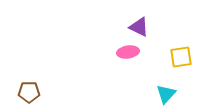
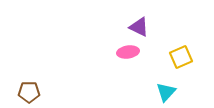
yellow square: rotated 15 degrees counterclockwise
cyan triangle: moved 2 px up
